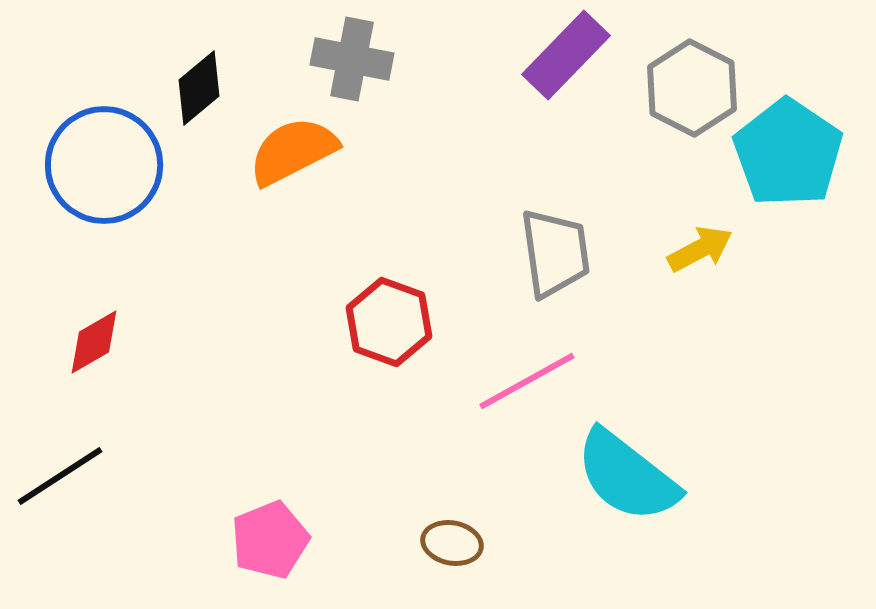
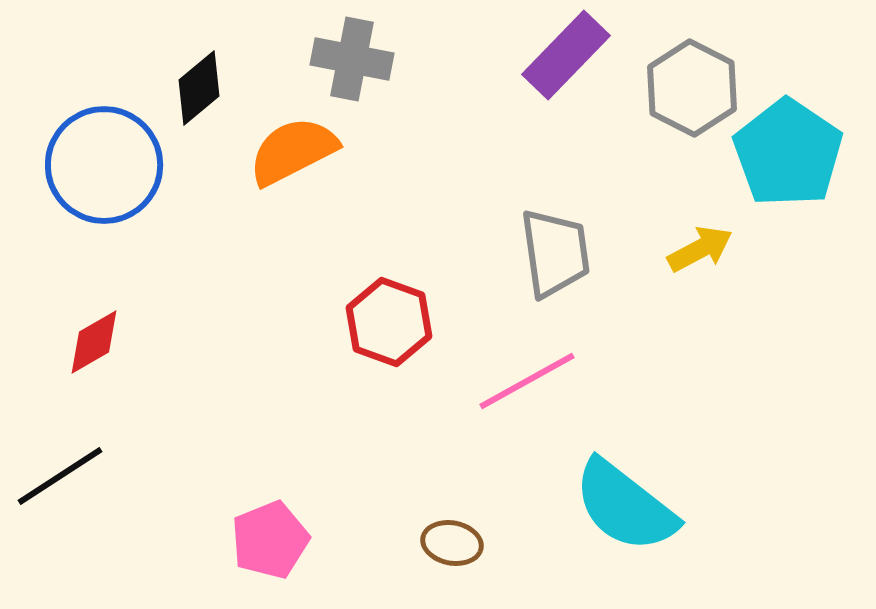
cyan semicircle: moved 2 px left, 30 px down
